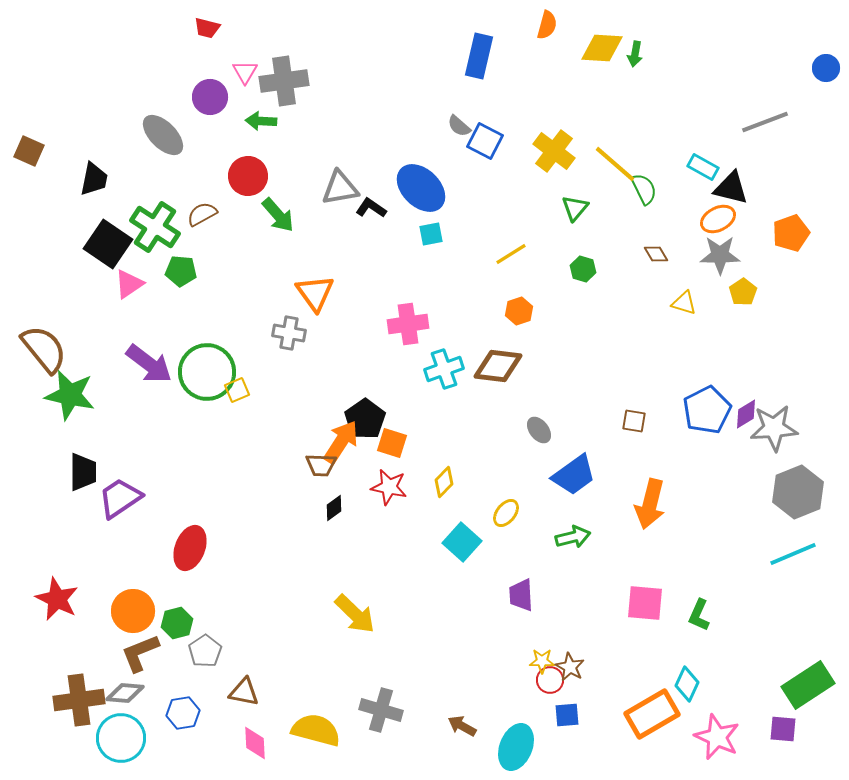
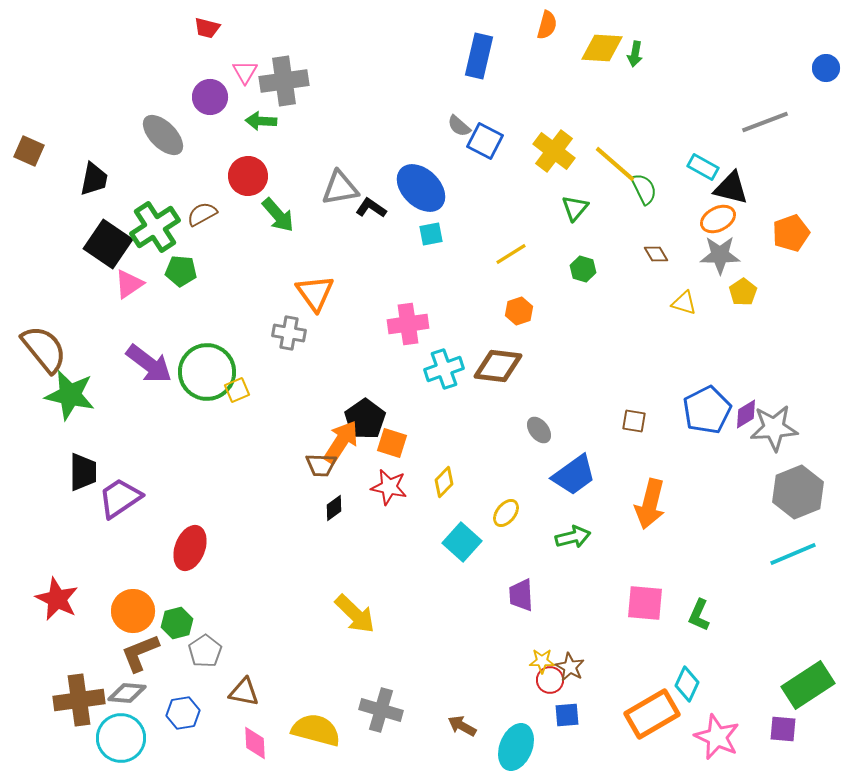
green cross at (155, 227): rotated 24 degrees clockwise
gray diamond at (125, 693): moved 2 px right
